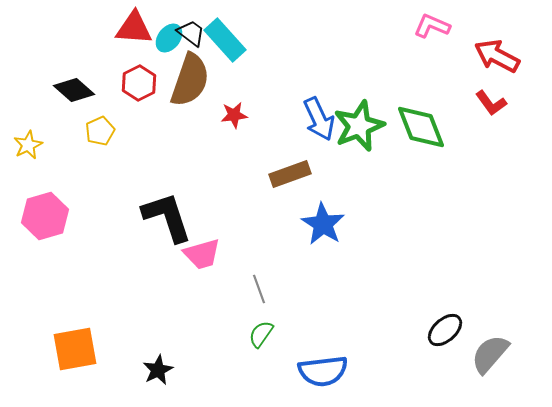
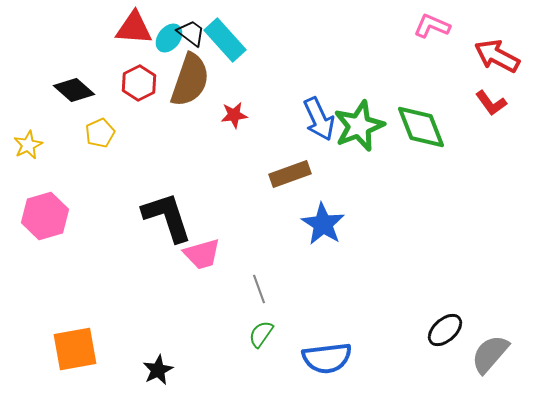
yellow pentagon: moved 2 px down
blue semicircle: moved 4 px right, 13 px up
